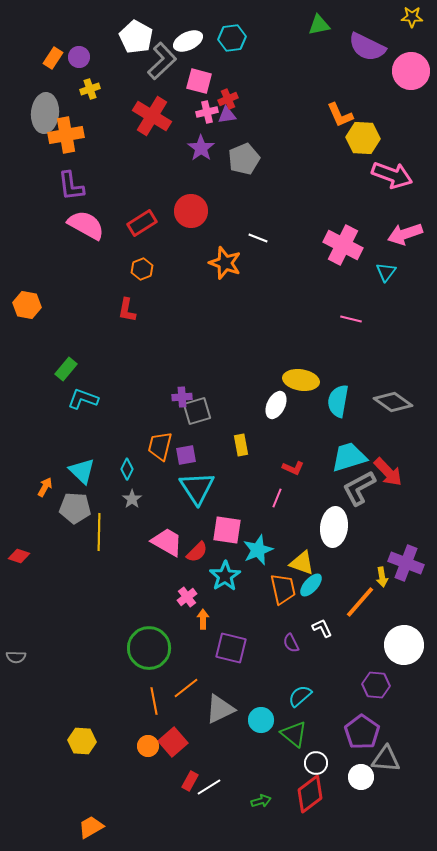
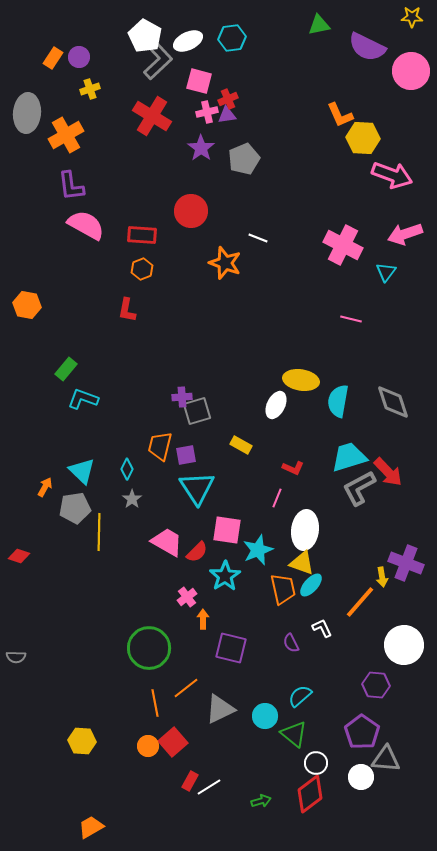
white pentagon at (136, 37): moved 9 px right, 1 px up
gray L-shape at (162, 61): moved 4 px left
gray ellipse at (45, 113): moved 18 px left
orange cross at (66, 135): rotated 20 degrees counterclockwise
red rectangle at (142, 223): moved 12 px down; rotated 36 degrees clockwise
gray diamond at (393, 402): rotated 36 degrees clockwise
yellow rectangle at (241, 445): rotated 50 degrees counterclockwise
gray pentagon at (75, 508): rotated 12 degrees counterclockwise
white ellipse at (334, 527): moved 29 px left, 3 px down
orange line at (154, 701): moved 1 px right, 2 px down
cyan circle at (261, 720): moved 4 px right, 4 px up
